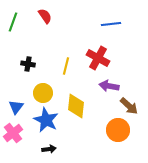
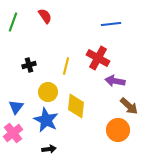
black cross: moved 1 px right, 1 px down; rotated 24 degrees counterclockwise
purple arrow: moved 6 px right, 5 px up
yellow circle: moved 5 px right, 1 px up
